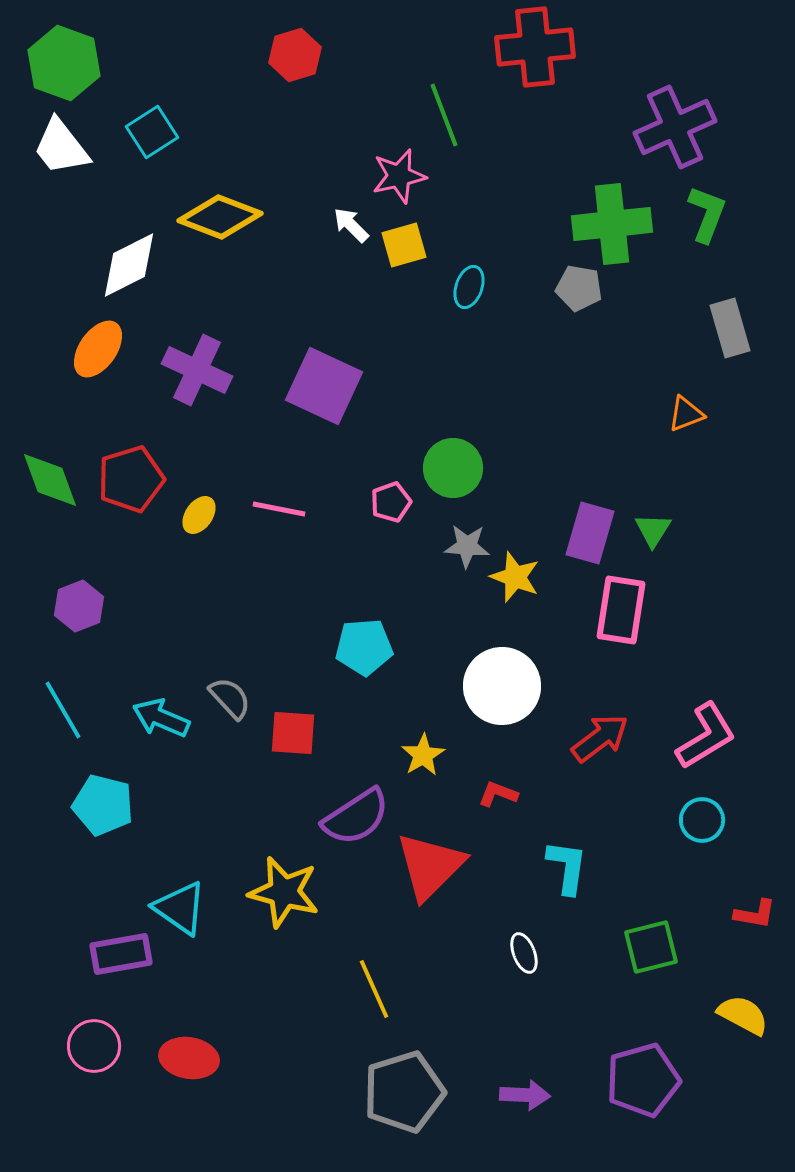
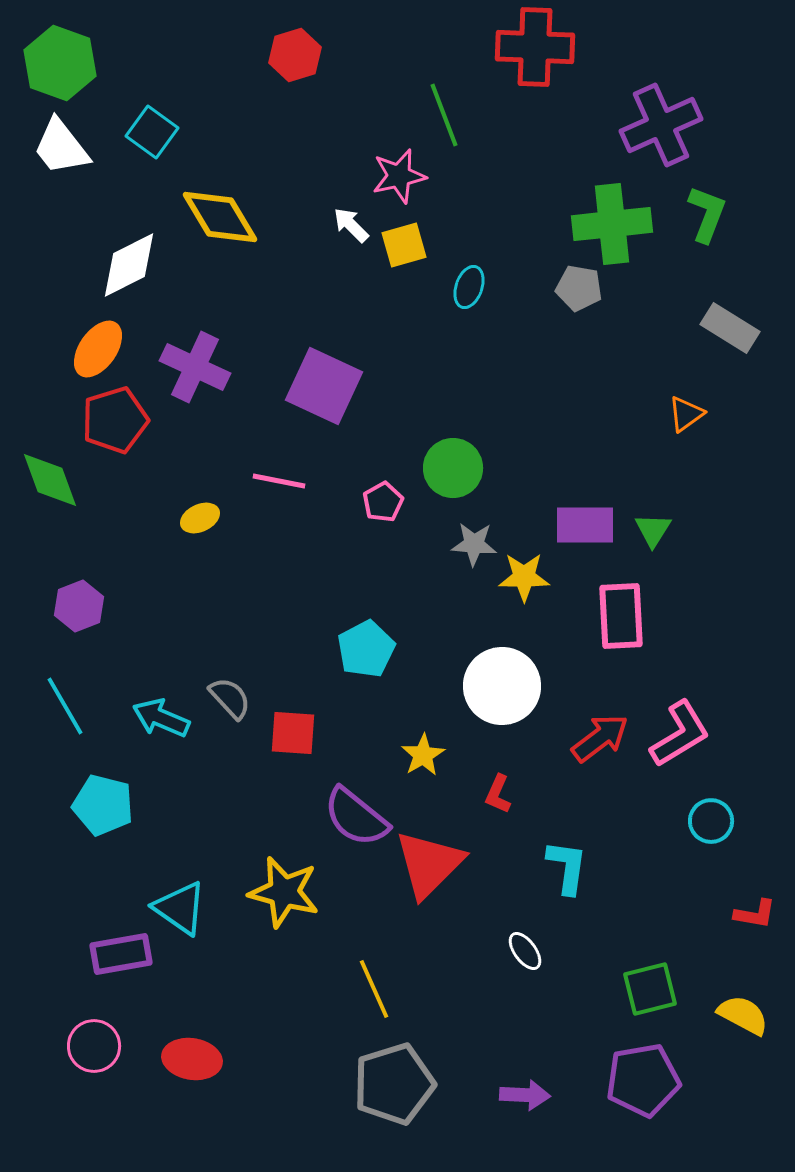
red cross at (535, 47): rotated 8 degrees clockwise
green hexagon at (64, 63): moved 4 px left
purple cross at (675, 127): moved 14 px left, 2 px up
cyan square at (152, 132): rotated 21 degrees counterclockwise
yellow diamond at (220, 217): rotated 38 degrees clockwise
gray rectangle at (730, 328): rotated 42 degrees counterclockwise
purple cross at (197, 370): moved 2 px left, 3 px up
orange triangle at (686, 414): rotated 15 degrees counterclockwise
red pentagon at (131, 479): moved 16 px left, 59 px up
pink pentagon at (391, 502): moved 8 px left; rotated 9 degrees counterclockwise
pink line at (279, 509): moved 28 px up
yellow ellipse at (199, 515): moved 1 px right, 3 px down; rotated 30 degrees clockwise
purple rectangle at (590, 533): moved 5 px left, 8 px up; rotated 74 degrees clockwise
gray star at (467, 546): moved 7 px right, 2 px up
yellow star at (515, 577): moved 9 px right; rotated 21 degrees counterclockwise
pink rectangle at (621, 610): moved 6 px down; rotated 12 degrees counterclockwise
cyan pentagon at (364, 647): moved 2 px right, 2 px down; rotated 24 degrees counterclockwise
cyan line at (63, 710): moved 2 px right, 4 px up
pink L-shape at (706, 736): moved 26 px left, 2 px up
red L-shape at (498, 794): rotated 87 degrees counterclockwise
purple semicircle at (356, 817): rotated 72 degrees clockwise
cyan circle at (702, 820): moved 9 px right, 1 px down
red triangle at (430, 866): moved 1 px left, 2 px up
green square at (651, 947): moved 1 px left, 42 px down
white ellipse at (524, 953): moved 1 px right, 2 px up; rotated 15 degrees counterclockwise
red ellipse at (189, 1058): moved 3 px right, 1 px down
purple pentagon at (643, 1080): rotated 6 degrees clockwise
gray pentagon at (404, 1092): moved 10 px left, 8 px up
